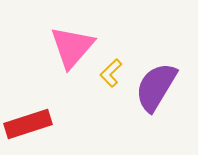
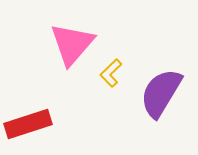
pink triangle: moved 3 px up
purple semicircle: moved 5 px right, 6 px down
